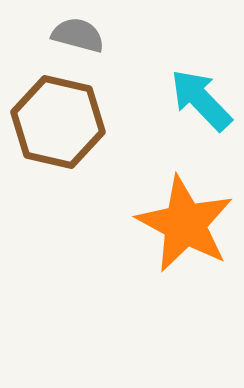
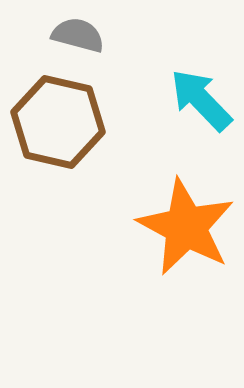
orange star: moved 1 px right, 3 px down
